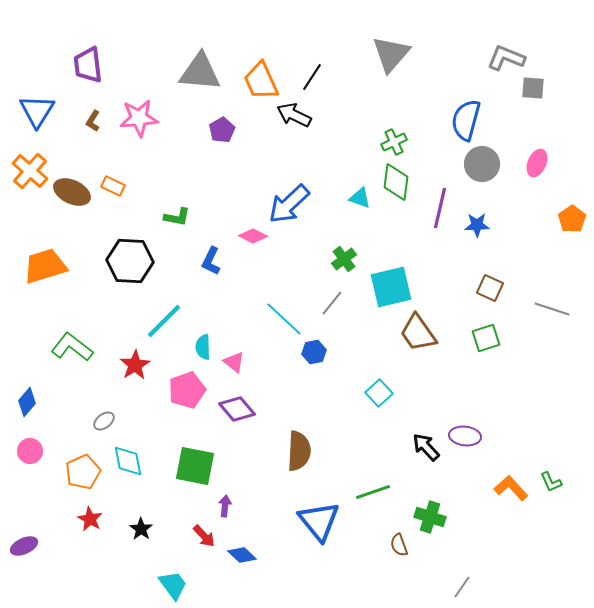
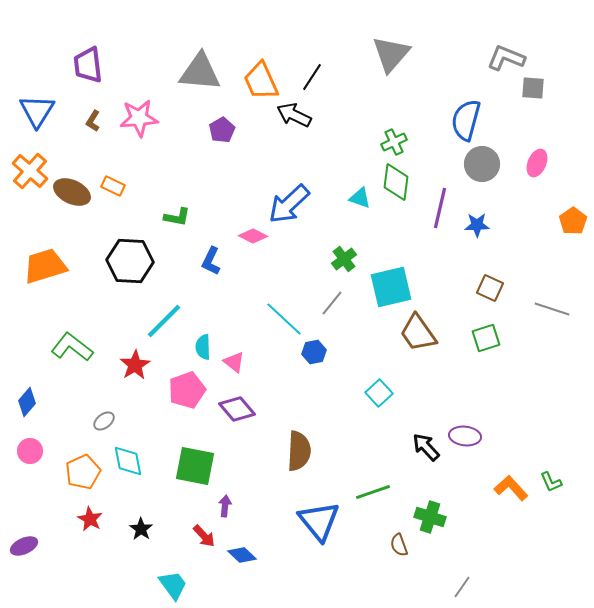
orange pentagon at (572, 219): moved 1 px right, 2 px down
